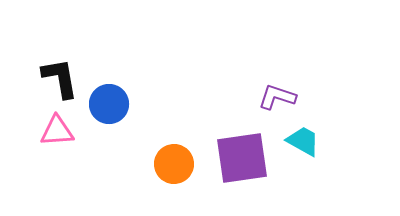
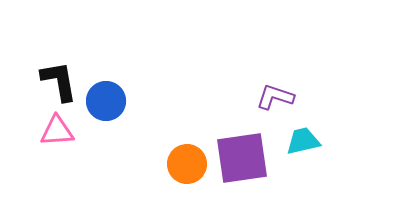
black L-shape: moved 1 px left, 3 px down
purple L-shape: moved 2 px left
blue circle: moved 3 px left, 3 px up
cyan trapezoid: rotated 42 degrees counterclockwise
orange circle: moved 13 px right
